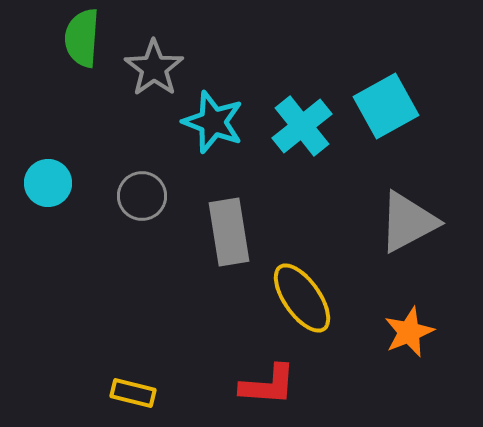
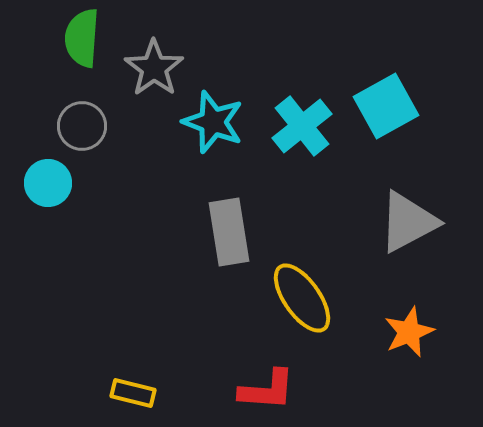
gray circle: moved 60 px left, 70 px up
red L-shape: moved 1 px left, 5 px down
